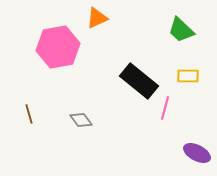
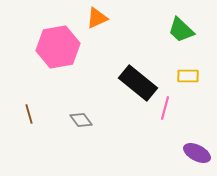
black rectangle: moved 1 px left, 2 px down
